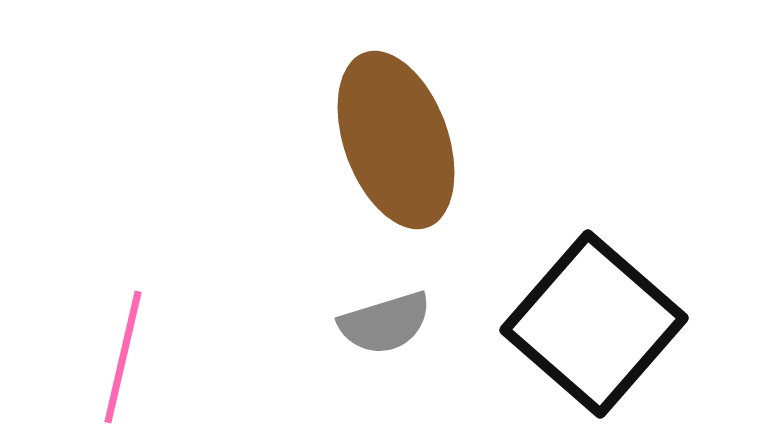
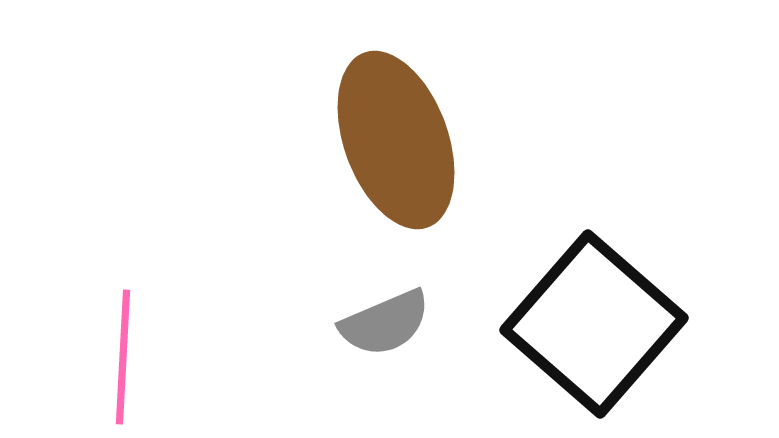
gray semicircle: rotated 6 degrees counterclockwise
pink line: rotated 10 degrees counterclockwise
